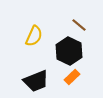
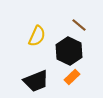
yellow semicircle: moved 3 px right
